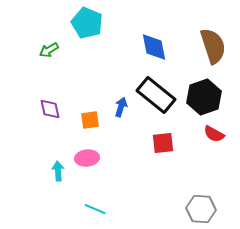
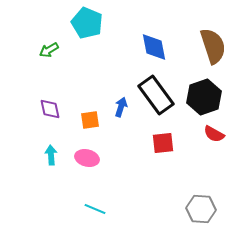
black rectangle: rotated 15 degrees clockwise
pink ellipse: rotated 20 degrees clockwise
cyan arrow: moved 7 px left, 16 px up
